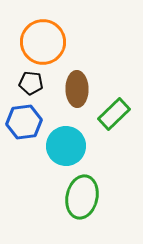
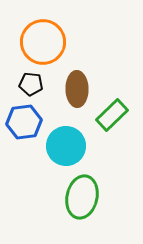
black pentagon: moved 1 px down
green rectangle: moved 2 px left, 1 px down
